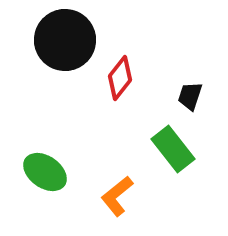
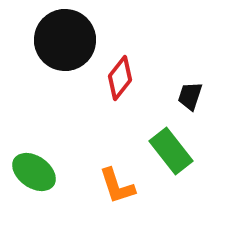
green rectangle: moved 2 px left, 2 px down
green ellipse: moved 11 px left
orange L-shape: moved 10 px up; rotated 69 degrees counterclockwise
